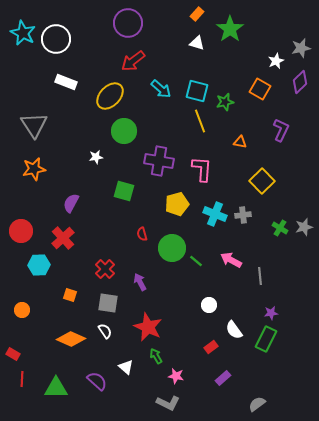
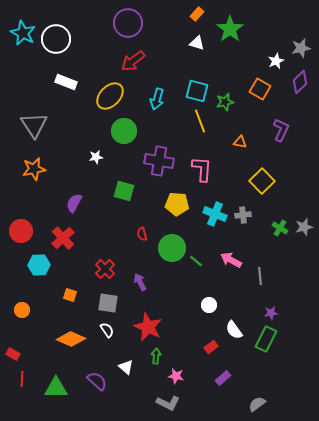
cyan arrow at (161, 89): moved 4 px left, 10 px down; rotated 65 degrees clockwise
purple semicircle at (71, 203): moved 3 px right
yellow pentagon at (177, 204): rotated 20 degrees clockwise
white semicircle at (105, 331): moved 2 px right, 1 px up
green arrow at (156, 356): rotated 35 degrees clockwise
